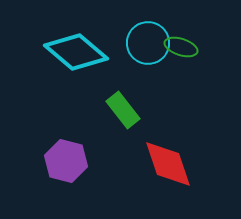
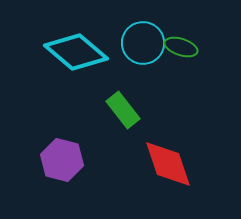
cyan circle: moved 5 px left
purple hexagon: moved 4 px left, 1 px up
